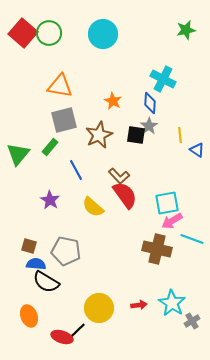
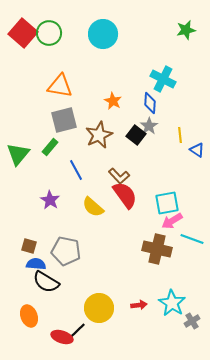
black square: rotated 30 degrees clockwise
